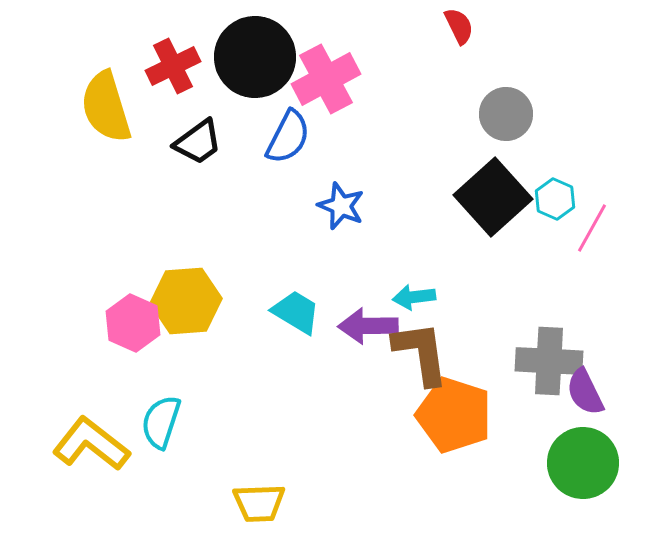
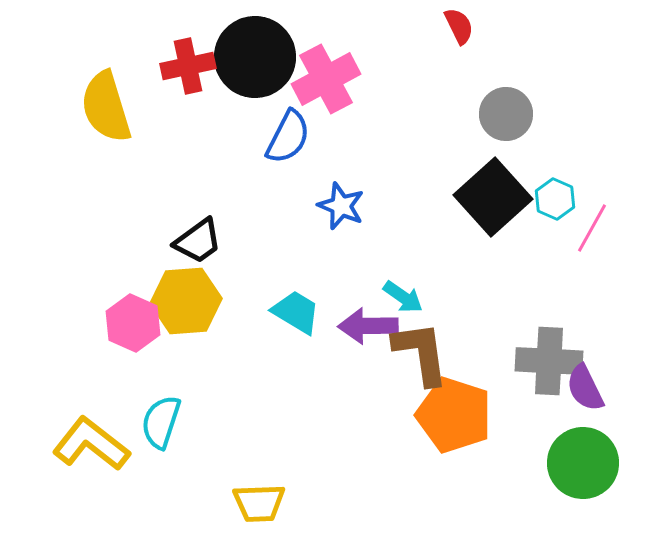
red cross: moved 15 px right; rotated 14 degrees clockwise
black trapezoid: moved 99 px down
cyan arrow: moved 11 px left; rotated 138 degrees counterclockwise
purple semicircle: moved 4 px up
